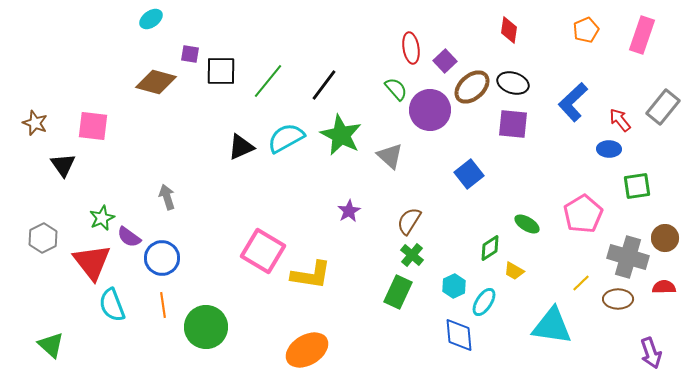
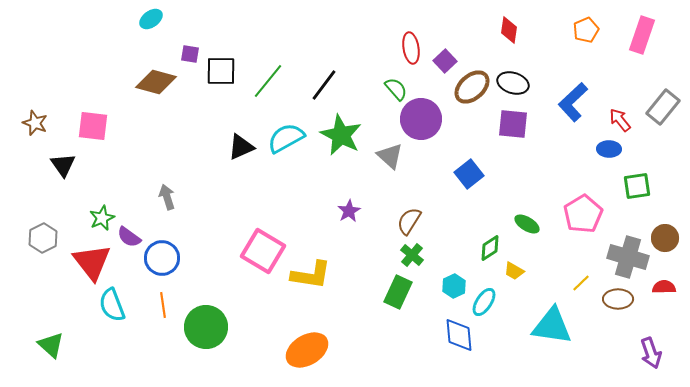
purple circle at (430, 110): moved 9 px left, 9 px down
